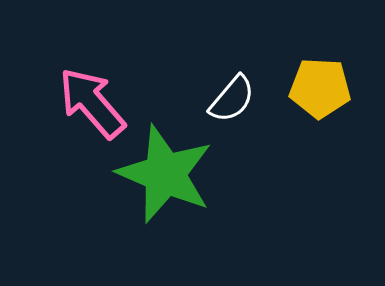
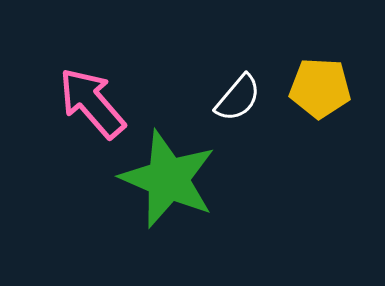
white semicircle: moved 6 px right, 1 px up
green star: moved 3 px right, 5 px down
